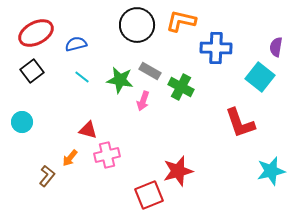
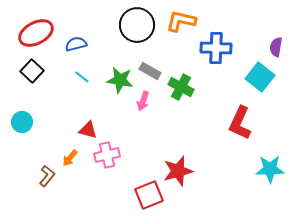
black square: rotated 10 degrees counterclockwise
red L-shape: rotated 44 degrees clockwise
cyan star: moved 1 px left, 2 px up; rotated 12 degrees clockwise
